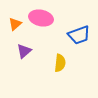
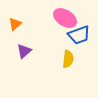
pink ellipse: moved 24 px right; rotated 20 degrees clockwise
yellow semicircle: moved 8 px right, 4 px up
